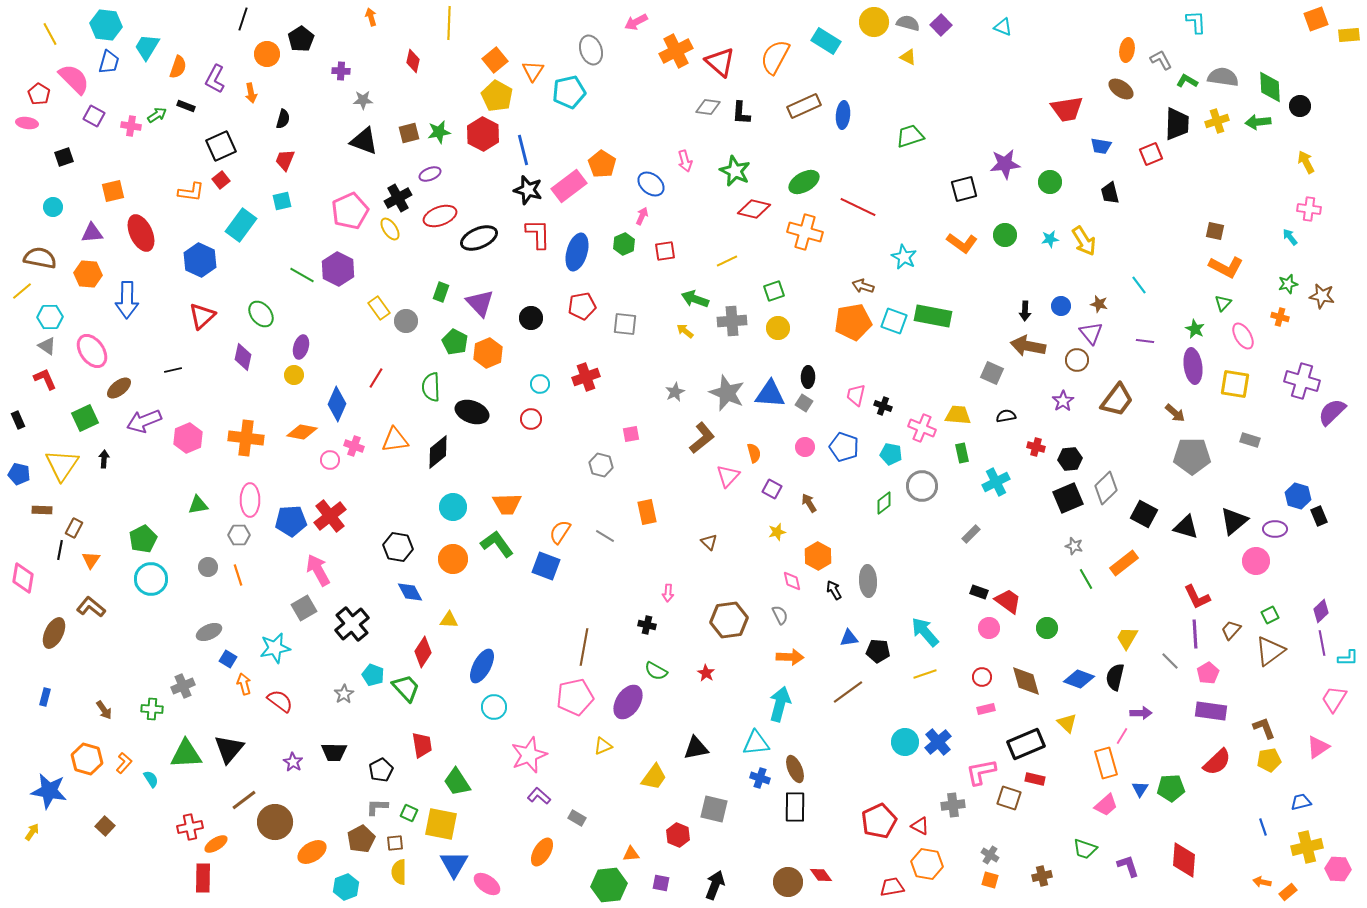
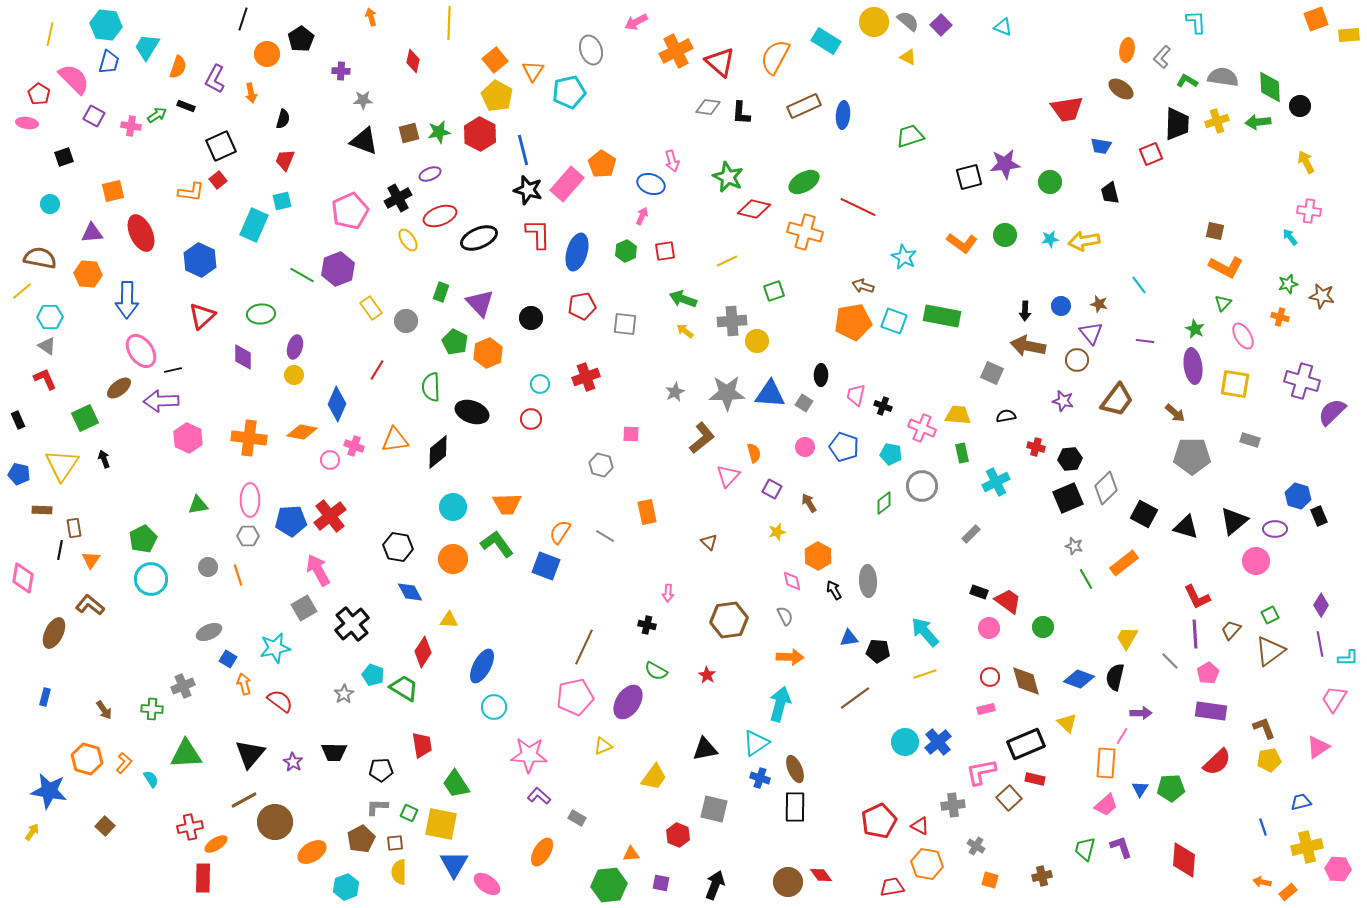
gray semicircle at (908, 23): moved 2 px up; rotated 25 degrees clockwise
yellow line at (50, 34): rotated 40 degrees clockwise
gray L-shape at (1161, 60): moved 1 px right, 3 px up; rotated 110 degrees counterclockwise
red hexagon at (483, 134): moved 3 px left
pink arrow at (685, 161): moved 13 px left
green star at (735, 171): moved 7 px left, 6 px down
red square at (221, 180): moved 3 px left
blue ellipse at (651, 184): rotated 20 degrees counterclockwise
pink rectangle at (569, 186): moved 2 px left, 2 px up; rotated 12 degrees counterclockwise
black square at (964, 189): moved 5 px right, 12 px up
cyan circle at (53, 207): moved 3 px left, 3 px up
pink cross at (1309, 209): moved 2 px down
cyan rectangle at (241, 225): moved 13 px right; rotated 12 degrees counterclockwise
yellow ellipse at (390, 229): moved 18 px right, 11 px down
yellow arrow at (1084, 241): rotated 112 degrees clockwise
green hexagon at (624, 244): moved 2 px right, 7 px down
purple hexagon at (338, 269): rotated 12 degrees clockwise
green arrow at (695, 299): moved 12 px left
yellow rectangle at (379, 308): moved 8 px left
green ellipse at (261, 314): rotated 56 degrees counterclockwise
green rectangle at (933, 316): moved 9 px right
yellow circle at (778, 328): moved 21 px left, 13 px down
purple ellipse at (301, 347): moved 6 px left
pink ellipse at (92, 351): moved 49 px right
purple diamond at (243, 357): rotated 12 degrees counterclockwise
black ellipse at (808, 377): moved 13 px right, 2 px up
red line at (376, 378): moved 1 px right, 8 px up
gray star at (727, 393): rotated 24 degrees counterclockwise
purple star at (1063, 401): rotated 25 degrees counterclockwise
purple arrow at (144, 421): moved 17 px right, 20 px up; rotated 20 degrees clockwise
pink square at (631, 434): rotated 12 degrees clockwise
pink hexagon at (188, 438): rotated 12 degrees counterclockwise
orange cross at (246, 438): moved 3 px right
black arrow at (104, 459): rotated 24 degrees counterclockwise
brown rectangle at (74, 528): rotated 36 degrees counterclockwise
gray hexagon at (239, 535): moved 9 px right, 1 px down
brown L-shape at (91, 607): moved 1 px left, 2 px up
purple diamond at (1321, 611): moved 6 px up; rotated 15 degrees counterclockwise
gray semicircle at (780, 615): moved 5 px right, 1 px down
green circle at (1047, 628): moved 4 px left, 1 px up
purple line at (1322, 643): moved 2 px left, 1 px down
brown line at (584, 647): rotated 15 degrees clockwise
red star at (706, 673): moved 1 px right, 2 px down
red circle at (982, 677): moved 8 px right
green trapezoid at (406, 688): moved 2 px left; rotated 16 degrees counterclockwise
brown line at (848, 692): moved 7 px right, 6 px down
cyan triangle at (756, 743): rotated 28 degrees counterclockwise
black triangle at (696, 748): moved 9 px right, 1 px down
black triangle at (229, 749): moved 21 px right, 5 px down
pink star at (529, 755): rotated 24 degrees clockwise
orange rectangle at (1106, 763): rotated 20 degrees clockwise
black pentagon at (381, 770): rotated 25 degrees clockwise
green trapezoid at (457, 782): moved 1 px left, 2 px down
brown square at (1009, 798): rotated 30 degrees clockwise
brown line at (244, 800): rotated 8 degrees clockwise
green trapezoid at (1085, 849): rotated 85 degrees clockwise
gray cross at (990, 855): moved 14 px left, 9 px up
purple L-shape at (1128, 866): moved 7 px left, 19 px up
